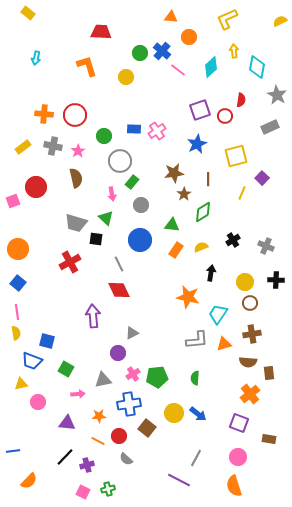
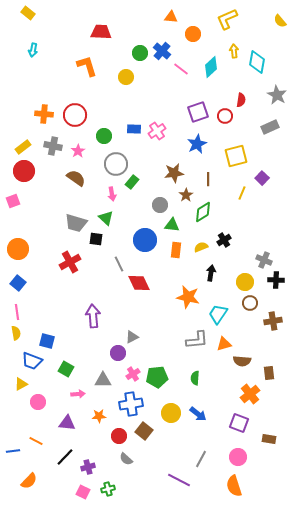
yellow semicircle at (280, 21): rotated 104 degrees counterclockwise
orange circle at (189, 37): moved 4 px right, 3 px up
cyan arrow at (36, 58): moved 3 px left, 8 px up
cyan diamond at (257, 67): moved 5 px up
pink line at (178, 70): moved 3 px right, 1 px up
purple square at (200, 110): moved 2 px left, 2 px down
gray circle at (120, 161): moved 4 px left, 3 px down
brown semicircle at (76, 178): rotated 42 degrees counterclockwise
red circle at (36, 187): moved 12 px left, 16 px up
brown star at (184, 194): moved 2 px right, 1 px down
gray circle at (141, 205): moved 19 px right
blue circle at (140, 240): moved 5 px right
black cross at (233, 240): moved 9 px left
gray cross at (266, 246): moved 2 px left, 14 px down
orange rectangle at (176, 250): rotated 28 degrees counterclockwise
red diamond at (119, 290): moved 20 px right, 7 px up
gray triangle at (132, 333): moved 4 px down
brown cross at (252, 334): moved 21 px right, 13 px up
brown semicircle at (248, 362): moved 6 px left, 1 px up
gray triangle at (103, 380): rotated 12 degrees clockwise
yellow triangle at (21, 384): rotated 16 degrees counterclockwise
blue cross at (129, 404): moved 2 px right
yellow circle at (174, 413): moved 3 px left
brown square at (147, 428): moved 3 px left, 3 px down
orange line at (98, 441): moved 62 px left
gray line at (196, 458): moved 5 px right, 1 px down
purple cross at (87, 465): moved 1 px right, 2 px down
